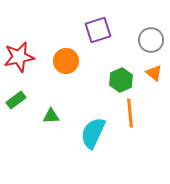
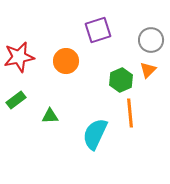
orange triangle: moved 6 px left, 3 px up; rotated 36 degrees clockwise
green triangle: moved 1 px left
cyan semicircle: moved 2 px right, 1 px down
